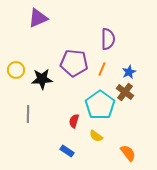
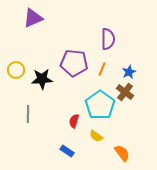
purple triangle: moved 5 px left
orange semicircle: moved 6 px left
